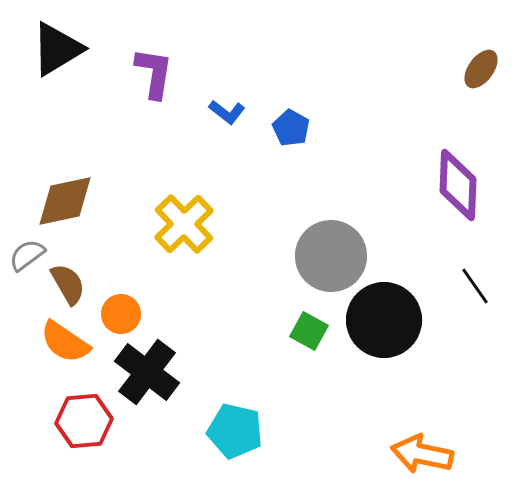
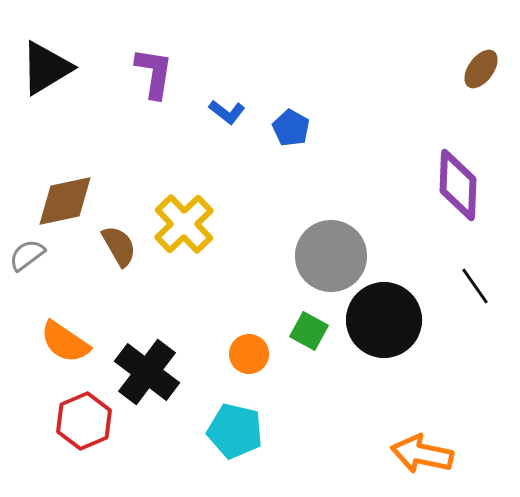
black triangle: moved 11 px left, 19 px down
brown semicircle: moved 51 px right, 38 px up
orange circle: moved 128 px right, 40 px down
red hexagon: rotated 18 degrees counterclockwise
